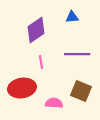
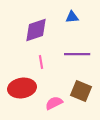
purple diamond: rotated 16 degrees clockwise
pink semicircle: rotated 30 degrees counterclockwise
